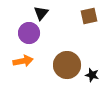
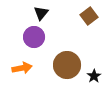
brown square: rotated 24 degrees counterclockwise
purple circle: moved 5 px right, 4 px down
orange arrow: moved 1 px left, 7 px down
black star: moved 2 px right, 1 px down; rotated 24 degrees clockwise
